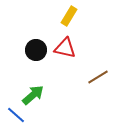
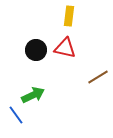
yellow rectangle: rotated 24 degrees counterclockwise
green arrow: rotated 15 degrees clockwise
blue line: rotated 12 degrees clockwise
